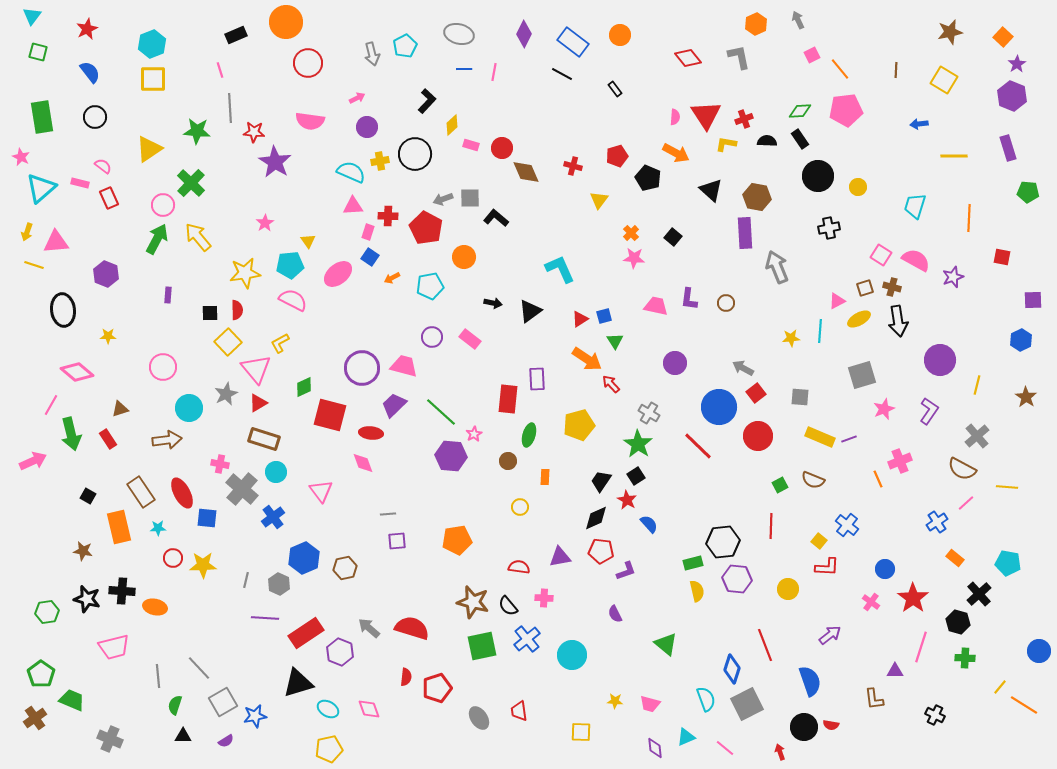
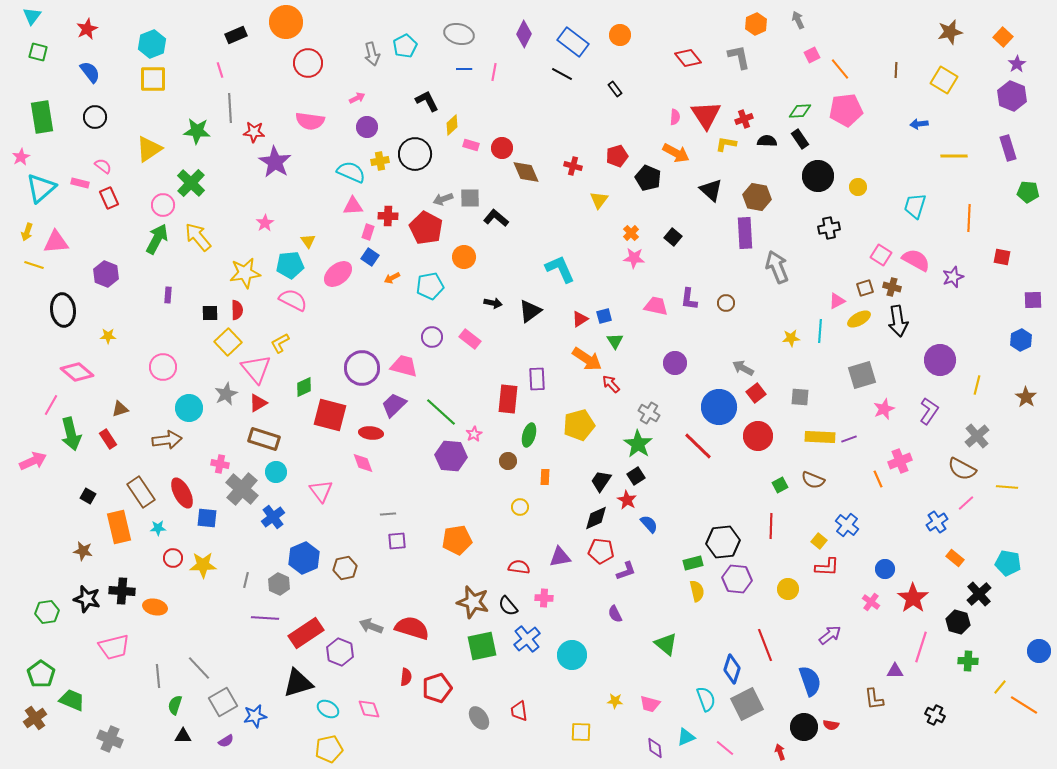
black L-shape at (427, 101): rotated 70 degrees counterclockwise
pink star at (21, 157): rotated 18 degrees clockwise
yellow rectangle at (820, 437): rotated 20 degrees counterclockwise
gray arrow at (369, 628): moved 2 px right, 2 px up; rotated 20 degrees counterclockwise
green cross at (965, 658): moved 3 px right, 3 px down
